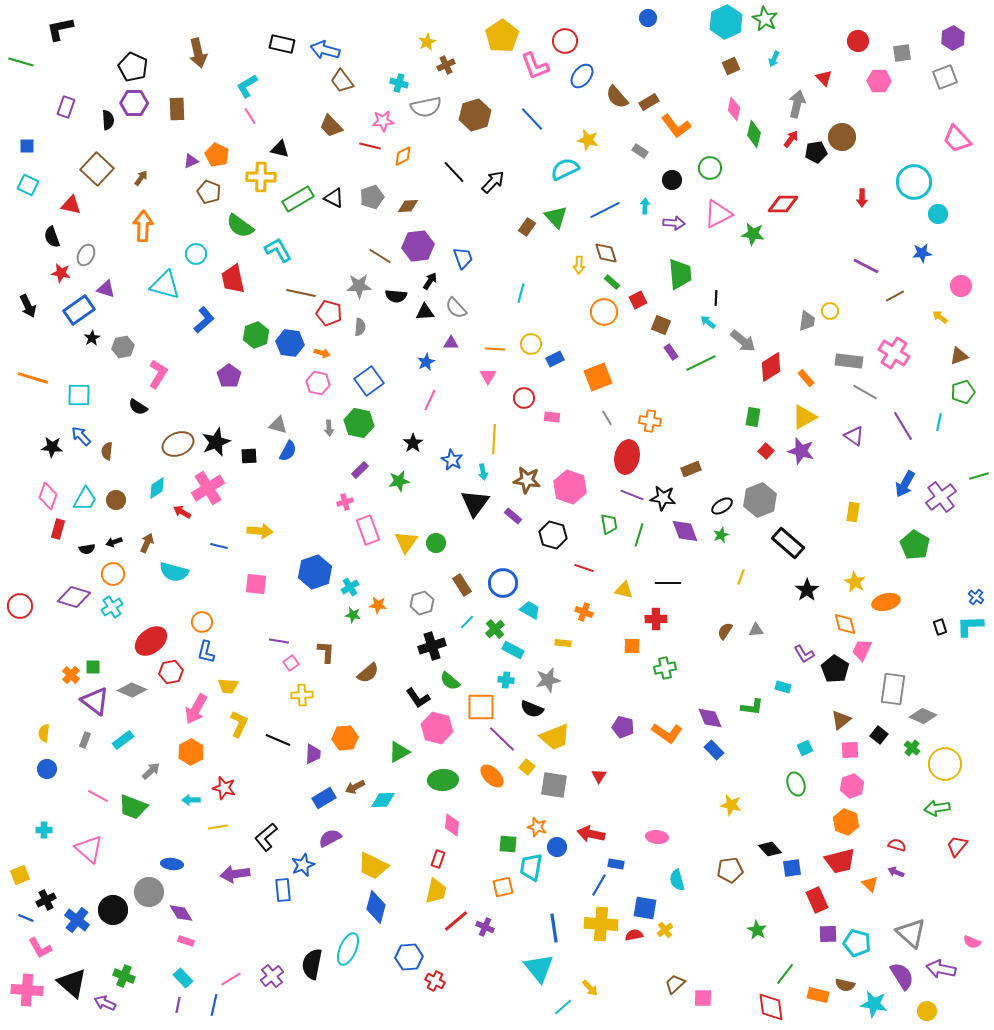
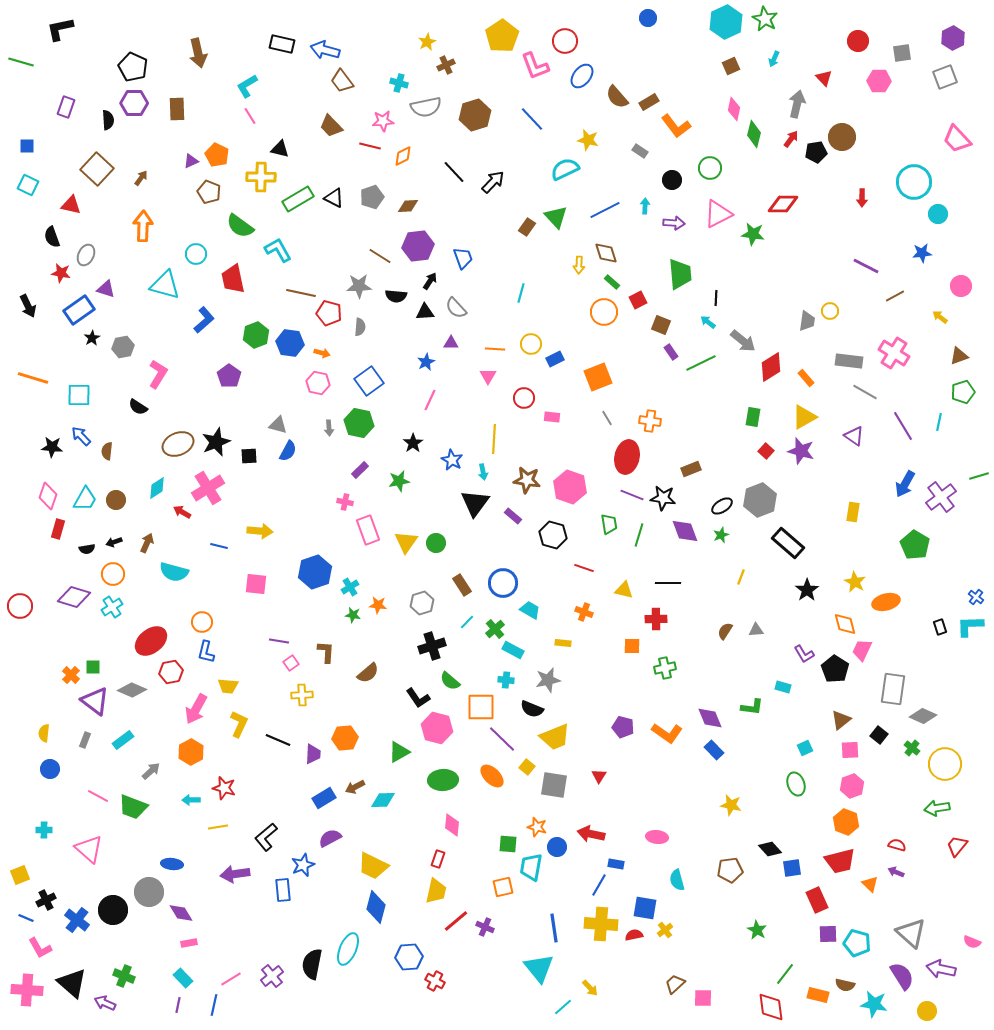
pink cross at (345, 502): rotated 28 degrees clockwise
blue circle at (47, 769): moved 3 px right
pink rectangle at (186, 941): moved 3 px right, 2 px down; rotated 28 degrees counterclockwise
